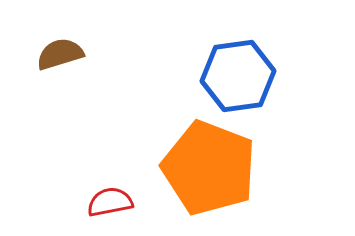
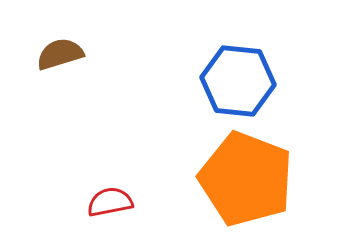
blue hexagon: moved 5 px down; rotated 14 degrees clockwise
orange pentagon: moved 37 px right, 11 px down
